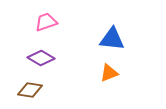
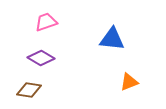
orange triangle: moved 20 px right, 9 px down
brown diamond: moved 1 px left
